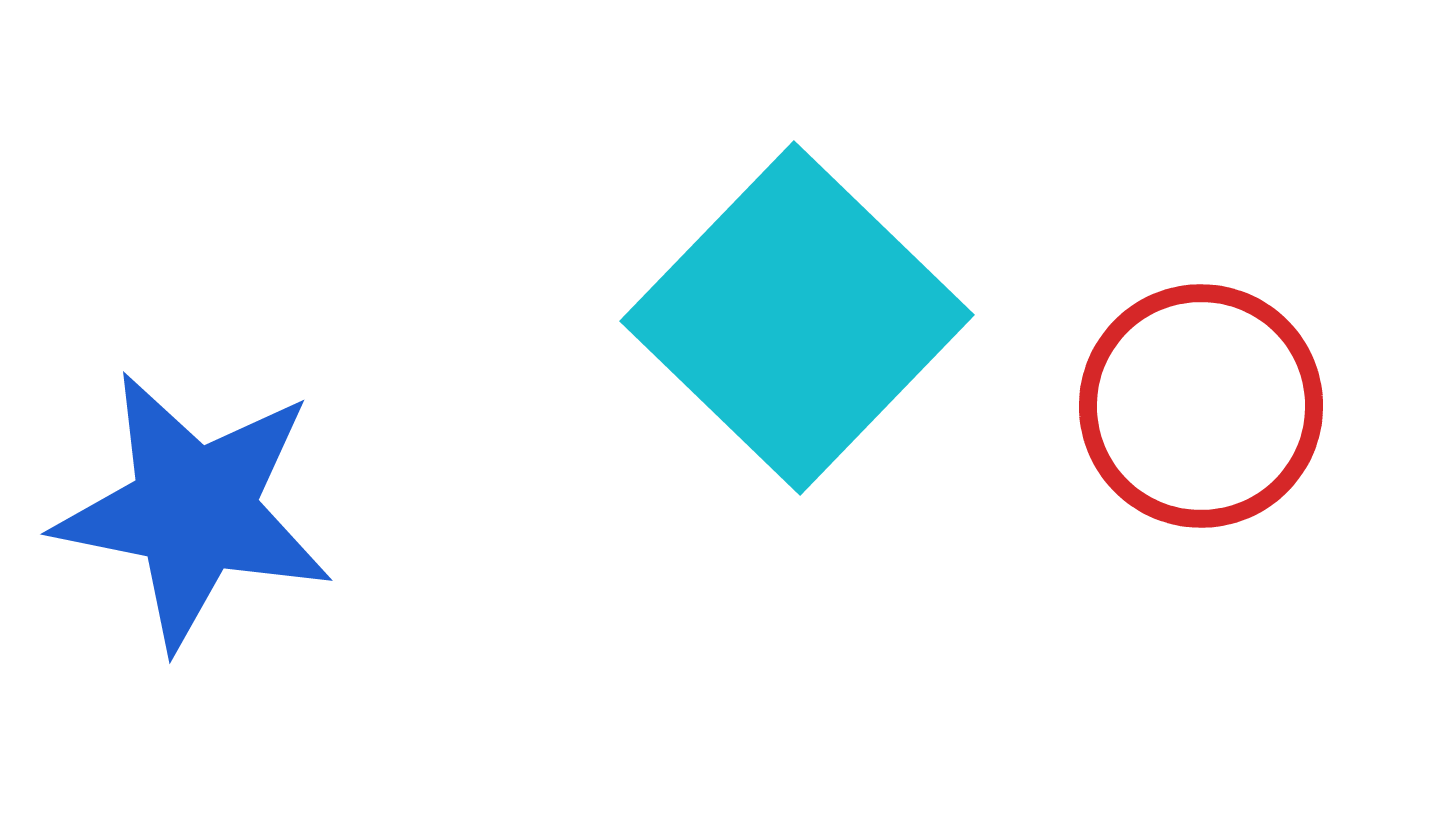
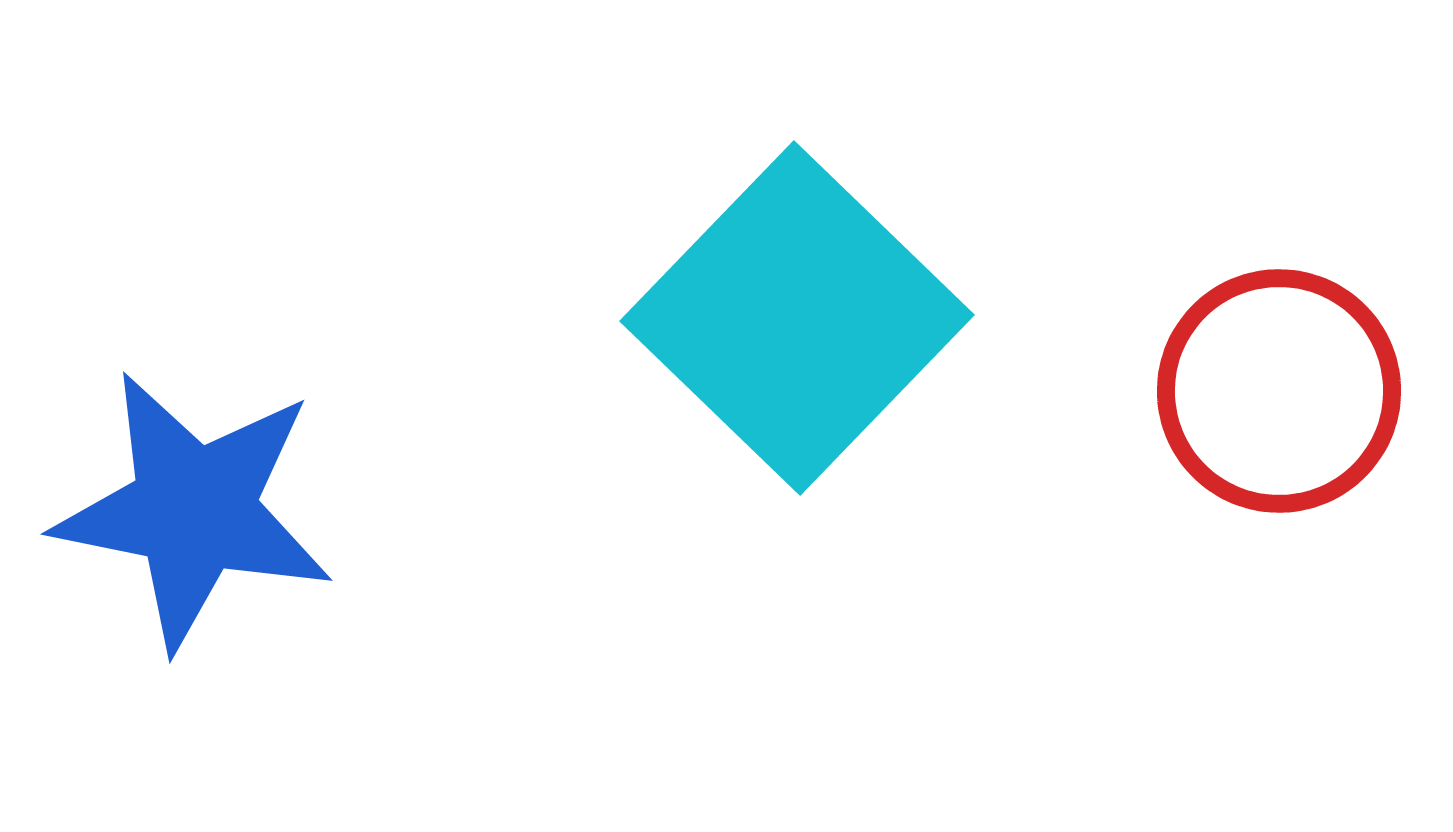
red circle: moved 78 px right, 15 px up
